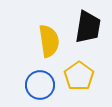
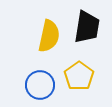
black trapezoid: moved 1 px left
yellow semicircle: moved 5 px up; rotated 20 degrees clockwise
